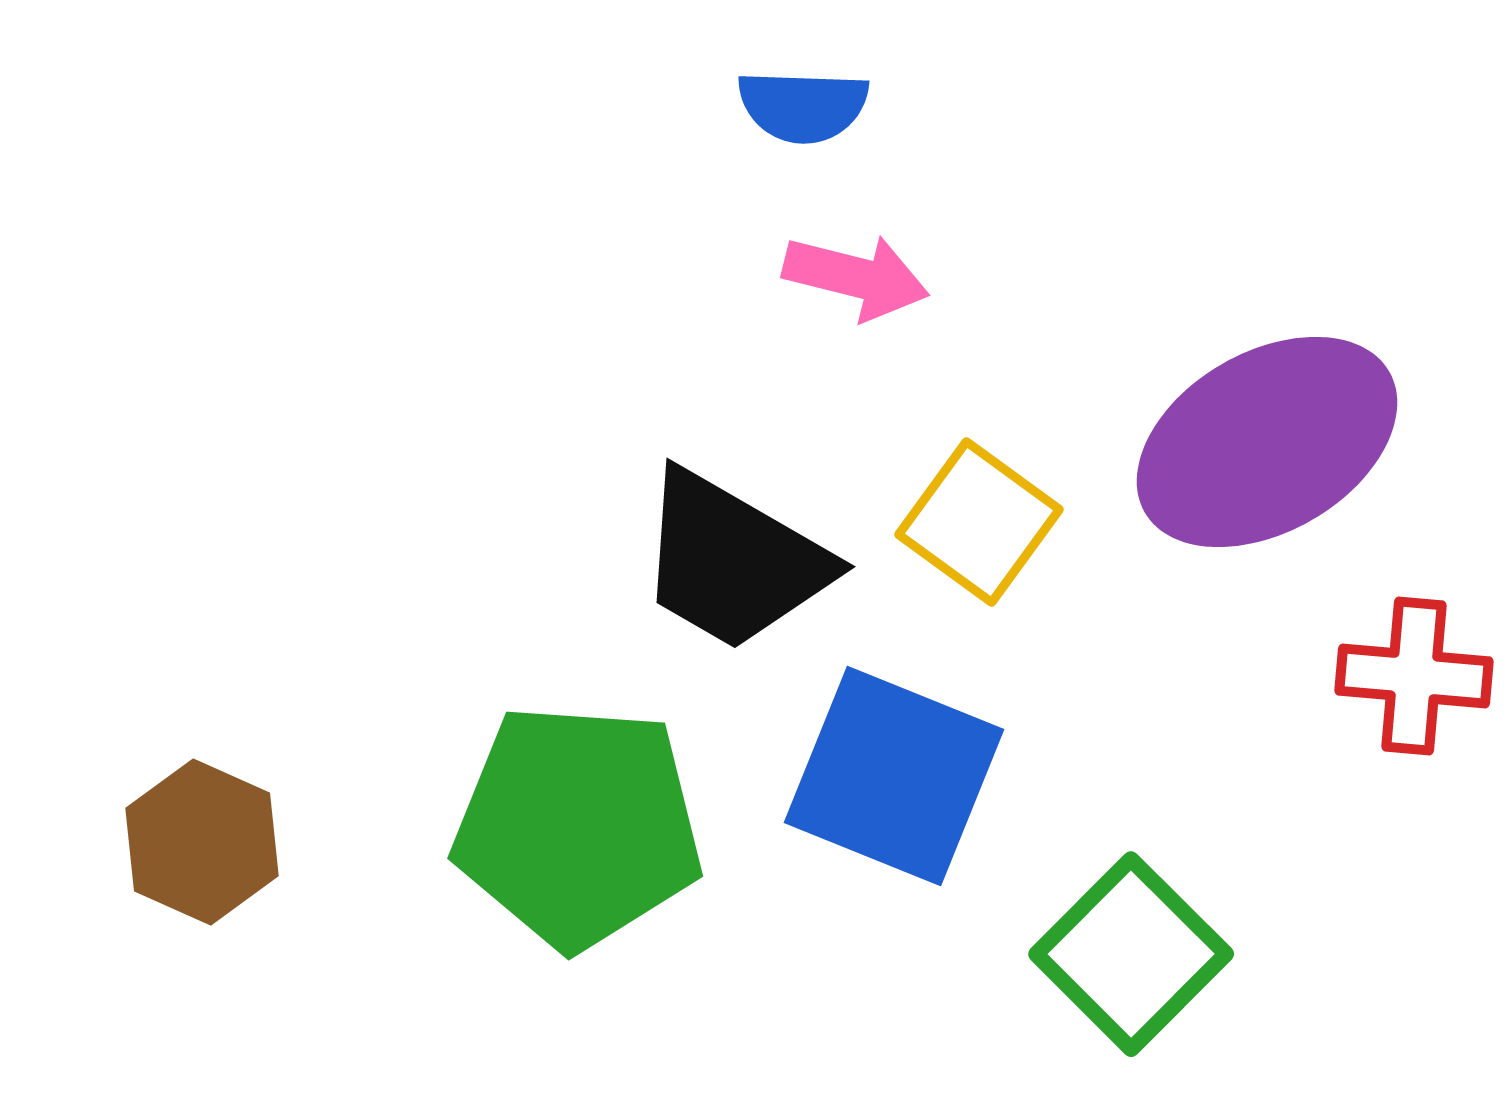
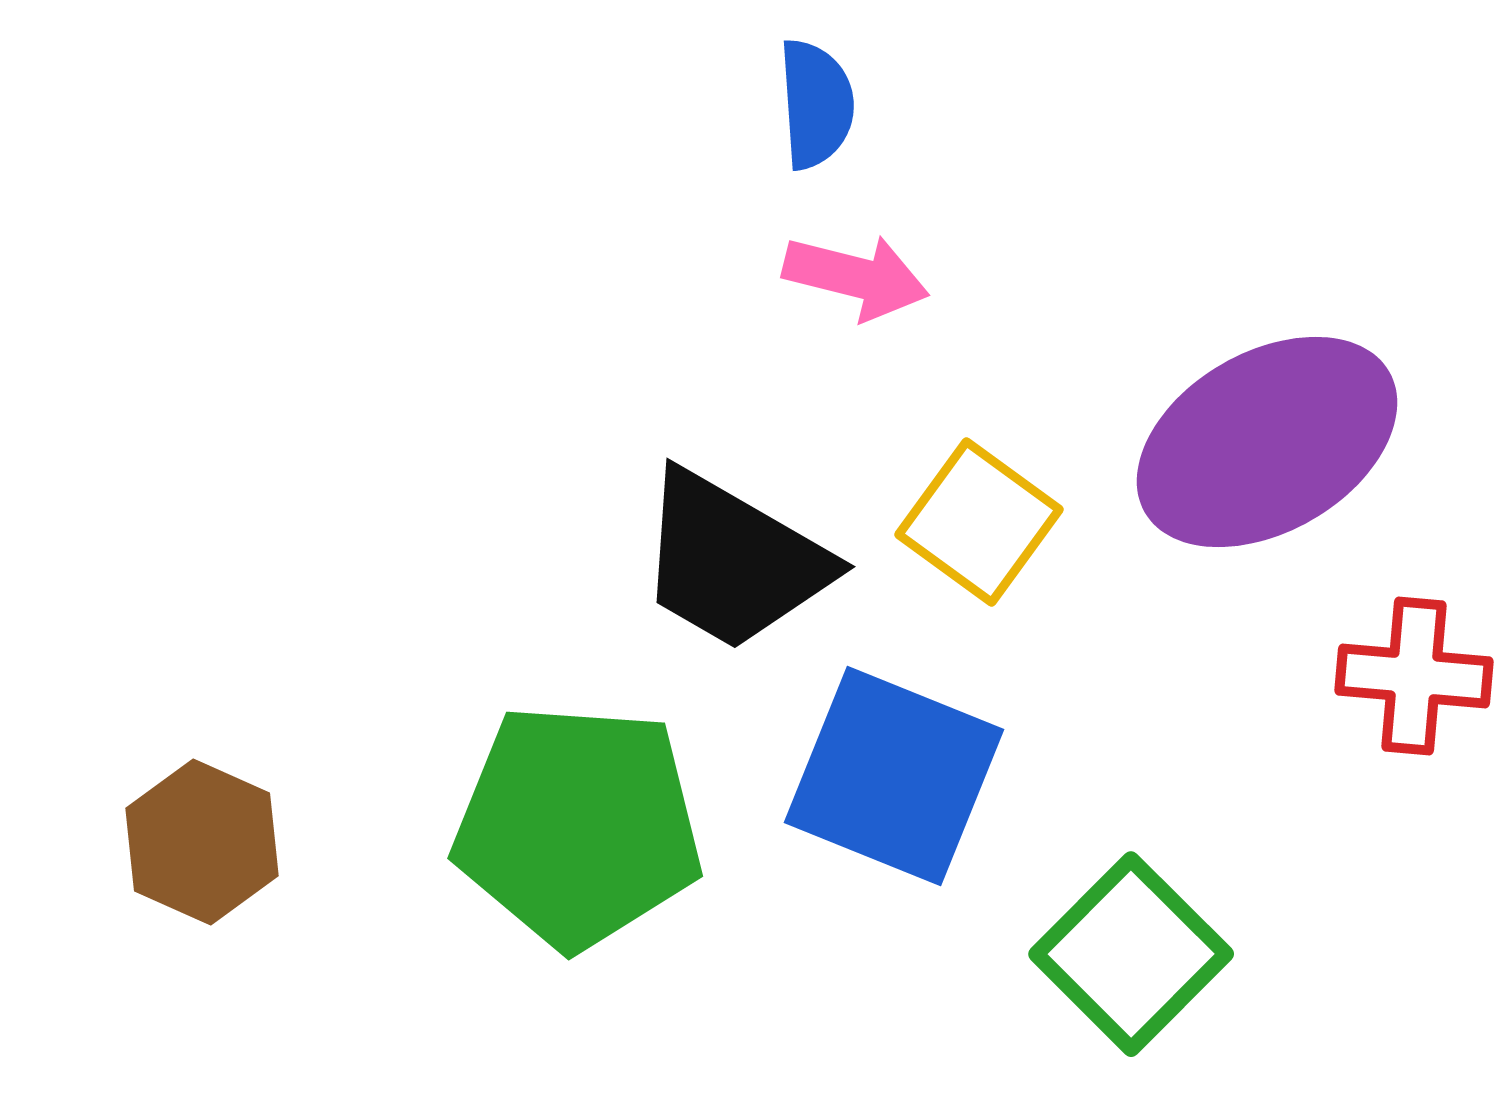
blue semicircle: moved 13 px right, 2 px up; rotated 96 degrees counterclockwise
